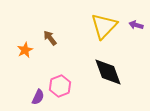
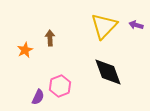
brown arrow: rotated 35 degrees clockwise
